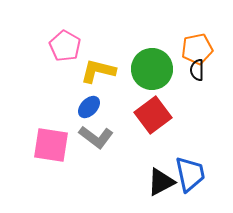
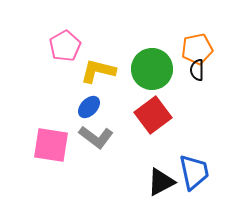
pink pentagon: rotated 12 degrees clockwise
blue trapezoid: moved 4 px right, 2 px up
